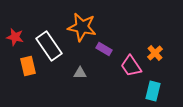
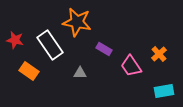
orange star: moved 5 px left, 5 px up
red star: moved 3 px down
white rectangle: moved 1 px right, 1 px up
orange cross: moved 4 px right, 1 px down
orange rectangle: moved 1 px right, 5 px down; rotated 42 degrees counterclockwise
cyan rectangle: moved 11 px right; rotated 66 degrees clockwise
